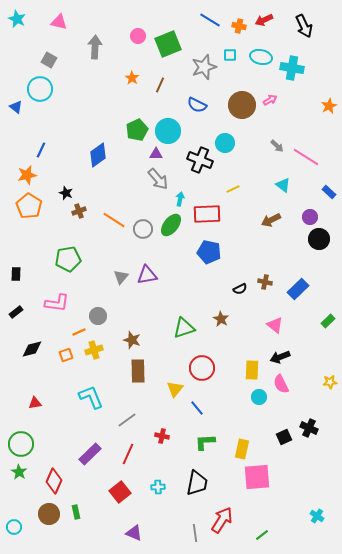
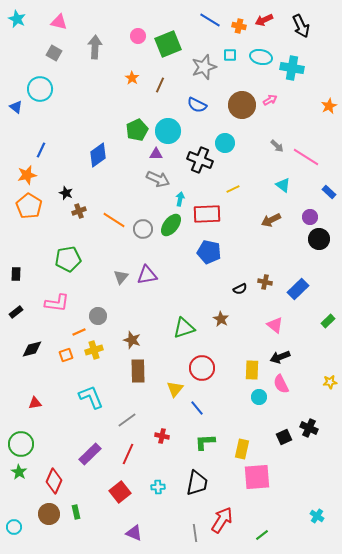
black arrow at (304, 26): moved 3 px left
gray square at (49, 60): moved 5 px right, 7 px up
gray arrow at (158, 179): rotated 25 degrees counterclockwise
